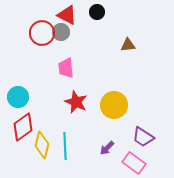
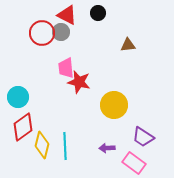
black circle: moved 1 px right, 1 px down
red star: moved 3 px right, 20 px up; rotated 10 degrees counterclockwise
purple arrow: rotated 42 degrees clockwise
